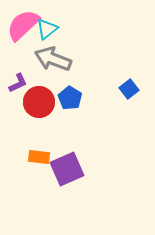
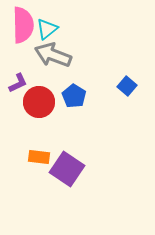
pink semicircle: rotated 132 degrees clockwise
gray arrow: moved 4 px up
blue square: moved 2 px left, 3 px up; rotated 12 degrees counterclockwise
blue pentagon: moved 4 px right, 2 px up
purple square: rotated 32 degrees counterclockwise
